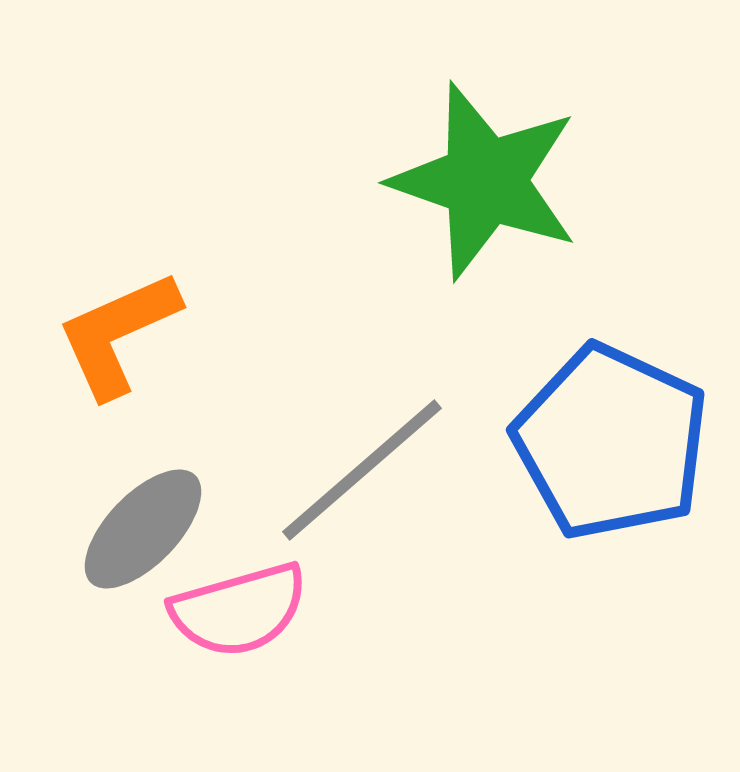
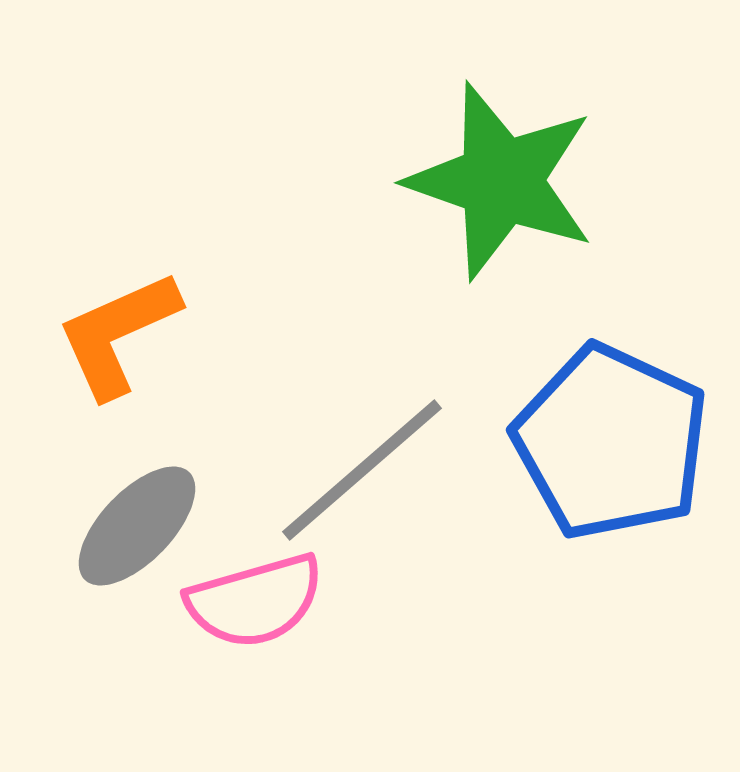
green star: moved 16 px right
gray ellipse: moved 6 px left, 3 px up
pink semicircle: moved 16 px right, 9 px up
